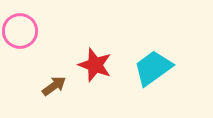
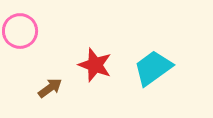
brown arrow: moved 4 px left, 2 px down
